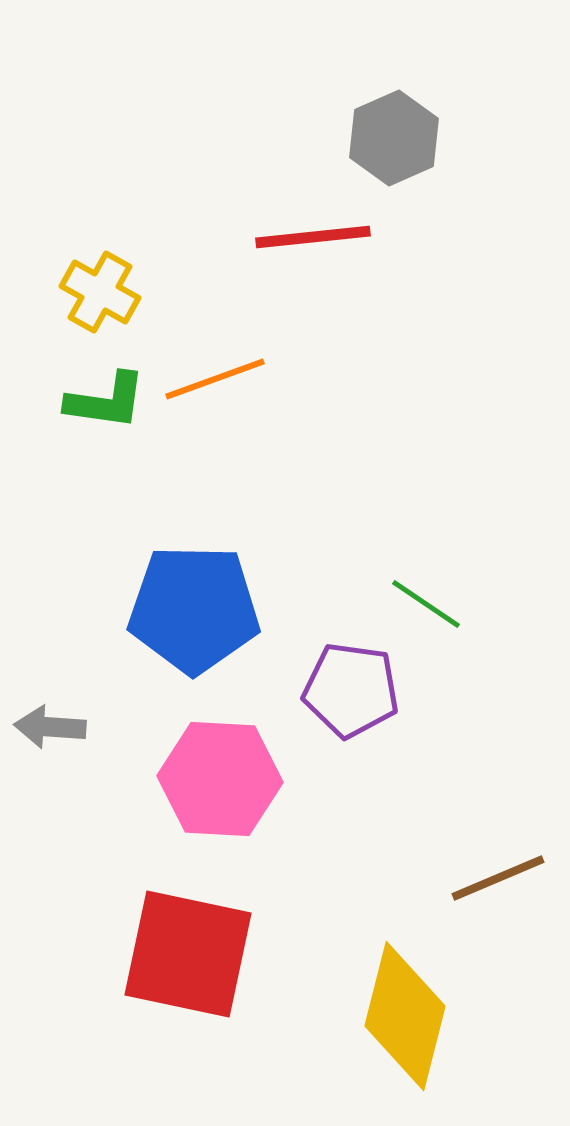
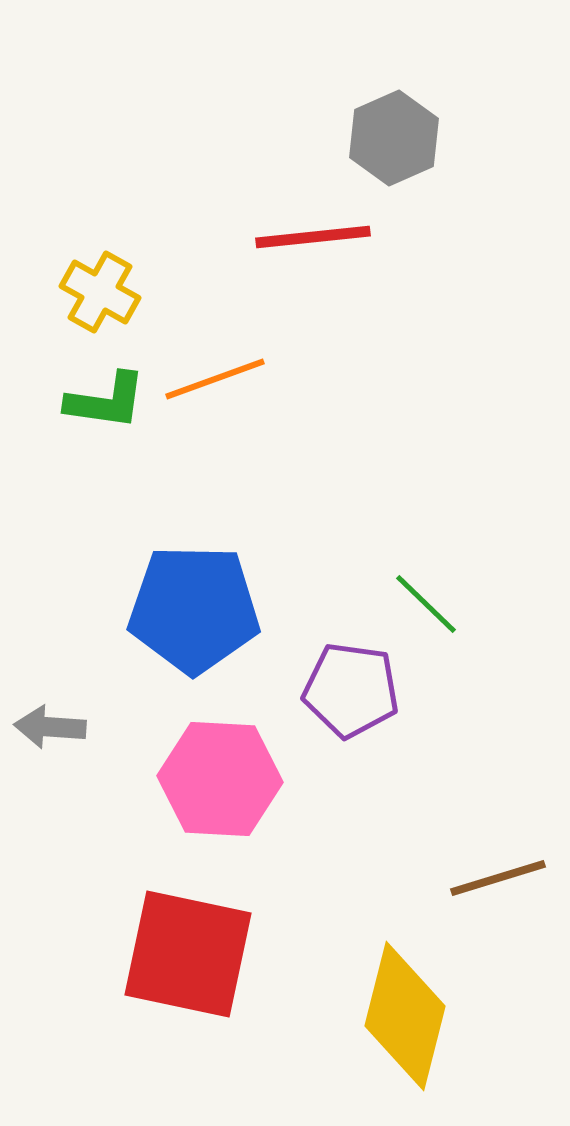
green line: rotated 10 degrees clockwise
brown line: rotated 6 degrees clockwise
